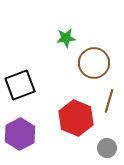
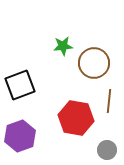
green star: moved 3 px left, 8 px down
brown line: rotated 10 degrees counterclockwise
red hexagon: rotated 12 degrees counterclockwise
purple hexagon: moved 2 px down; rotated 8 degrees clockwise
gray circle: moved 2 px down
